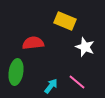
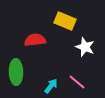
red semicircle: moved 2 px right, 3 px up
green ellipse: rotated 10 degrees counterclockwise
